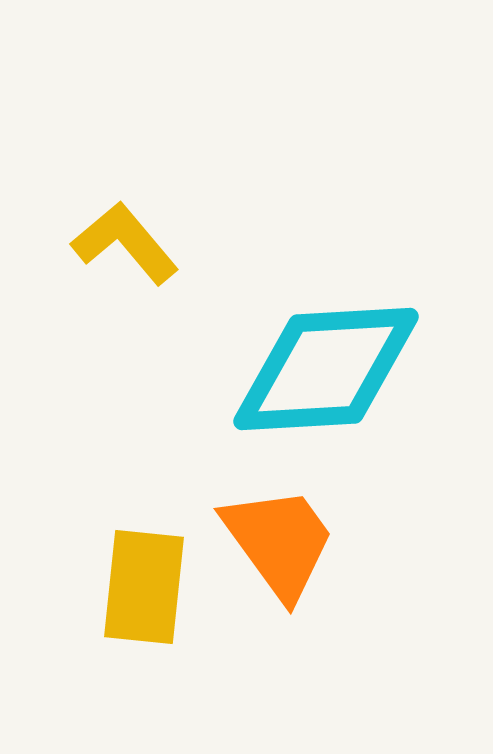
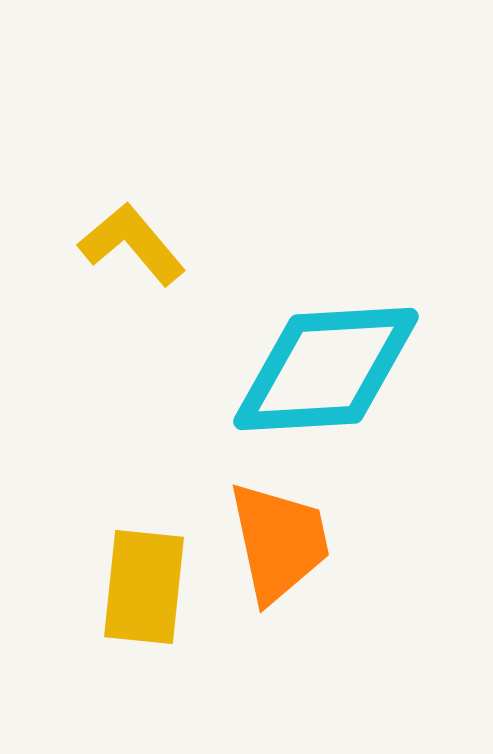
yellow L-shape: moved 7 px right, 1 px down
orange trapezoid: rotated 24 degrees clockwise
